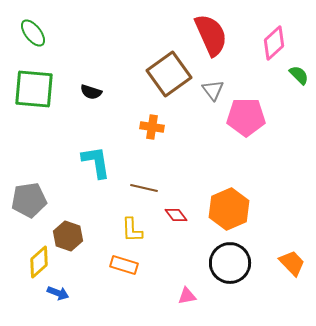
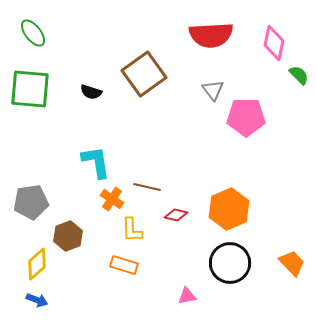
red semicircle: rotated 111 degrees clockwise
pink diamond: rotated 36 degrees counterclockwise
brown square: moved 25 px left
green square: moved 4 px left
orange cross: moved 40 px left, 72 px down; rotated 25 degrees clockwise
brown line: moved 3 px right, 1 px up
gray pentagon: moved 2 px right, 2 px down
red diamond: rotated 40 degrees counterclockwise
brown hexagon: rotated 20 degrees clockwise
yellow diamond: moved 2 px left, 2 px down
blue arrow: moved 21 px left, 7 px down
